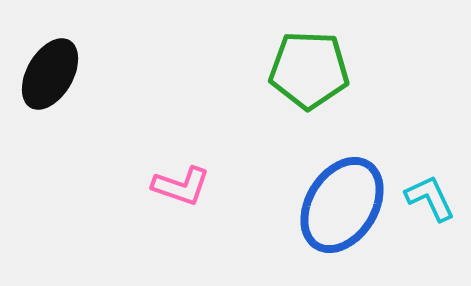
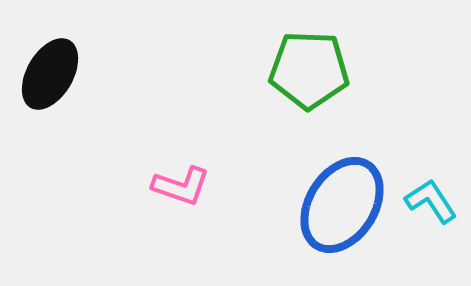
cyan L-shape: moved 1 px right, 3 px down; rotated 8 degrees counterclockwise
